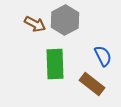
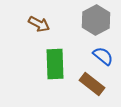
gray hexagon: moved 31 px right
brown arrow: moved 4 px right
blue semicircle: rotated 25 degrees counterclockwise
